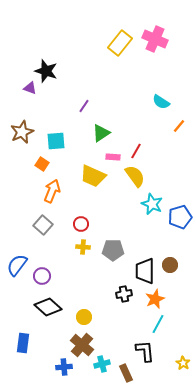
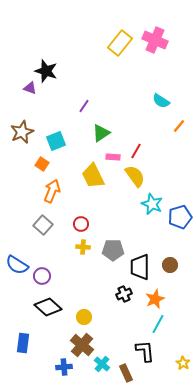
pink cross: moved 1 px down
cyan semicircle: moved 1 px up
cyan square: rotated 18 degrees counterclockwise
yellow trapezoid: rotated 40 degrees clockwise
blue semicircle: rotated 95 degrees counterclockwise
black trapezoid: moved 5 px left, 4 px up
black cross: rotated 14 degrees counterclockwise
cyan cross: rotated 35 degrees counterclockwise
